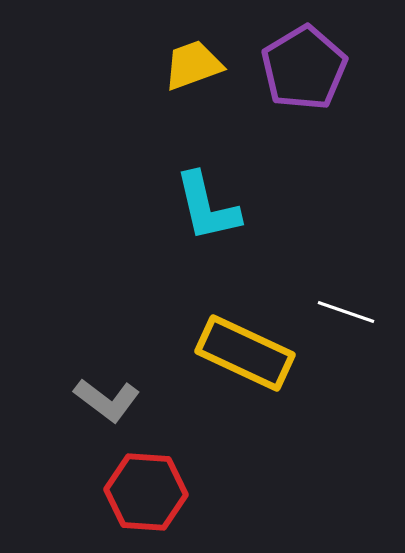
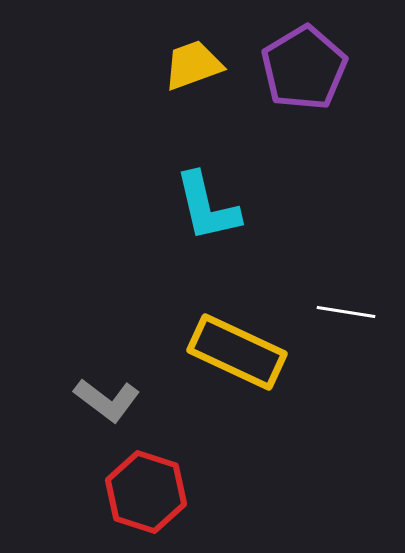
white line: rotated 10 degrees counterclockwise
yellow rectangle: moved 8 px left, 1 px up
red hexagon: rotated 14 degrees clockwise
